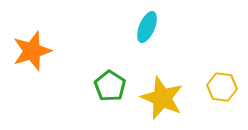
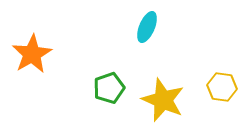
orange star: moved 3 px down; rotated 12 degrees counterclockwise
green pentagon: moved 1 px left, 2 px down; rotated 20 degrees clockwise
yellow star: moved 1 px right, 2 px down
